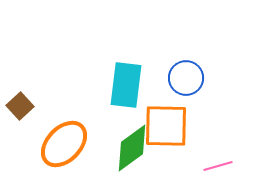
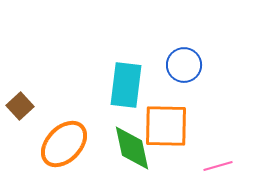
blue circle: moved 2 px left, 13 px up
green diamond: rotated 66 degrees counterclockwise
